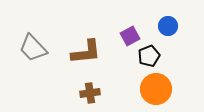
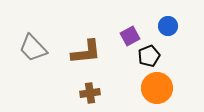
orange circle: moved 1 px right, 1 px up
